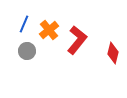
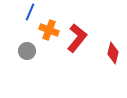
blue line: moved 6 px right, 12 px up
orange cross: rotated 30 degrees counterclockwise
red L-shape: moved 2 px up
